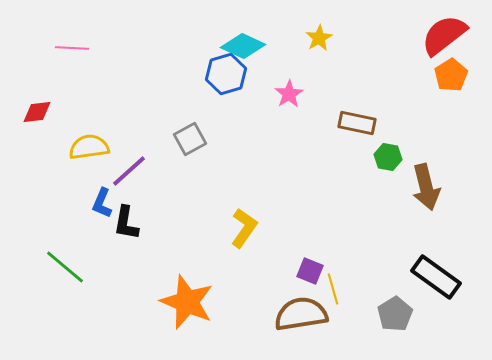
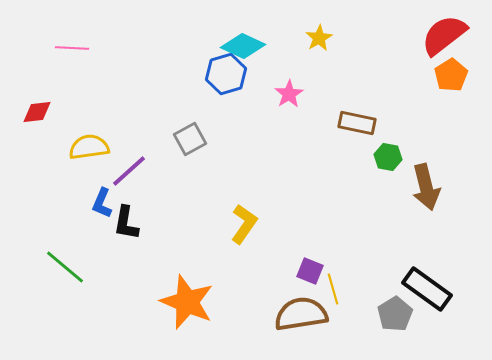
yellow L-shape: moved 4 px up
black rectangle: moved 9 px left, 12 px down
